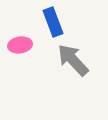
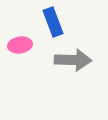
gray arrow: rotated 135 degrees clockwise
